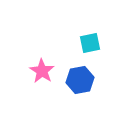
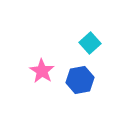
cyan square: rotated 30 degrees counterclockwise
